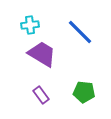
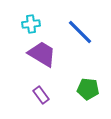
cyan cross: moved 1 px right, 1 px up
green pentagon: moved 4 px right, 3 px up
